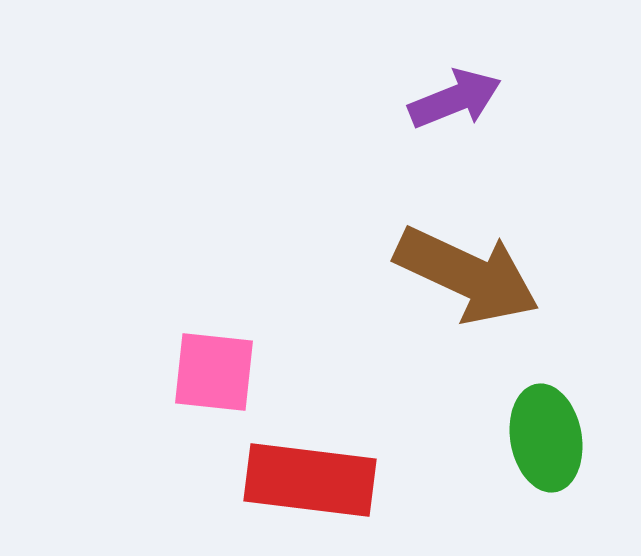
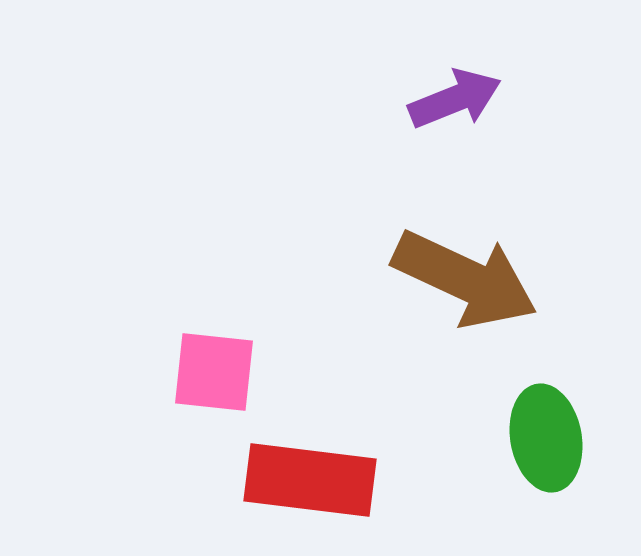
brown arrow: moved 2 px left, 4 px down
